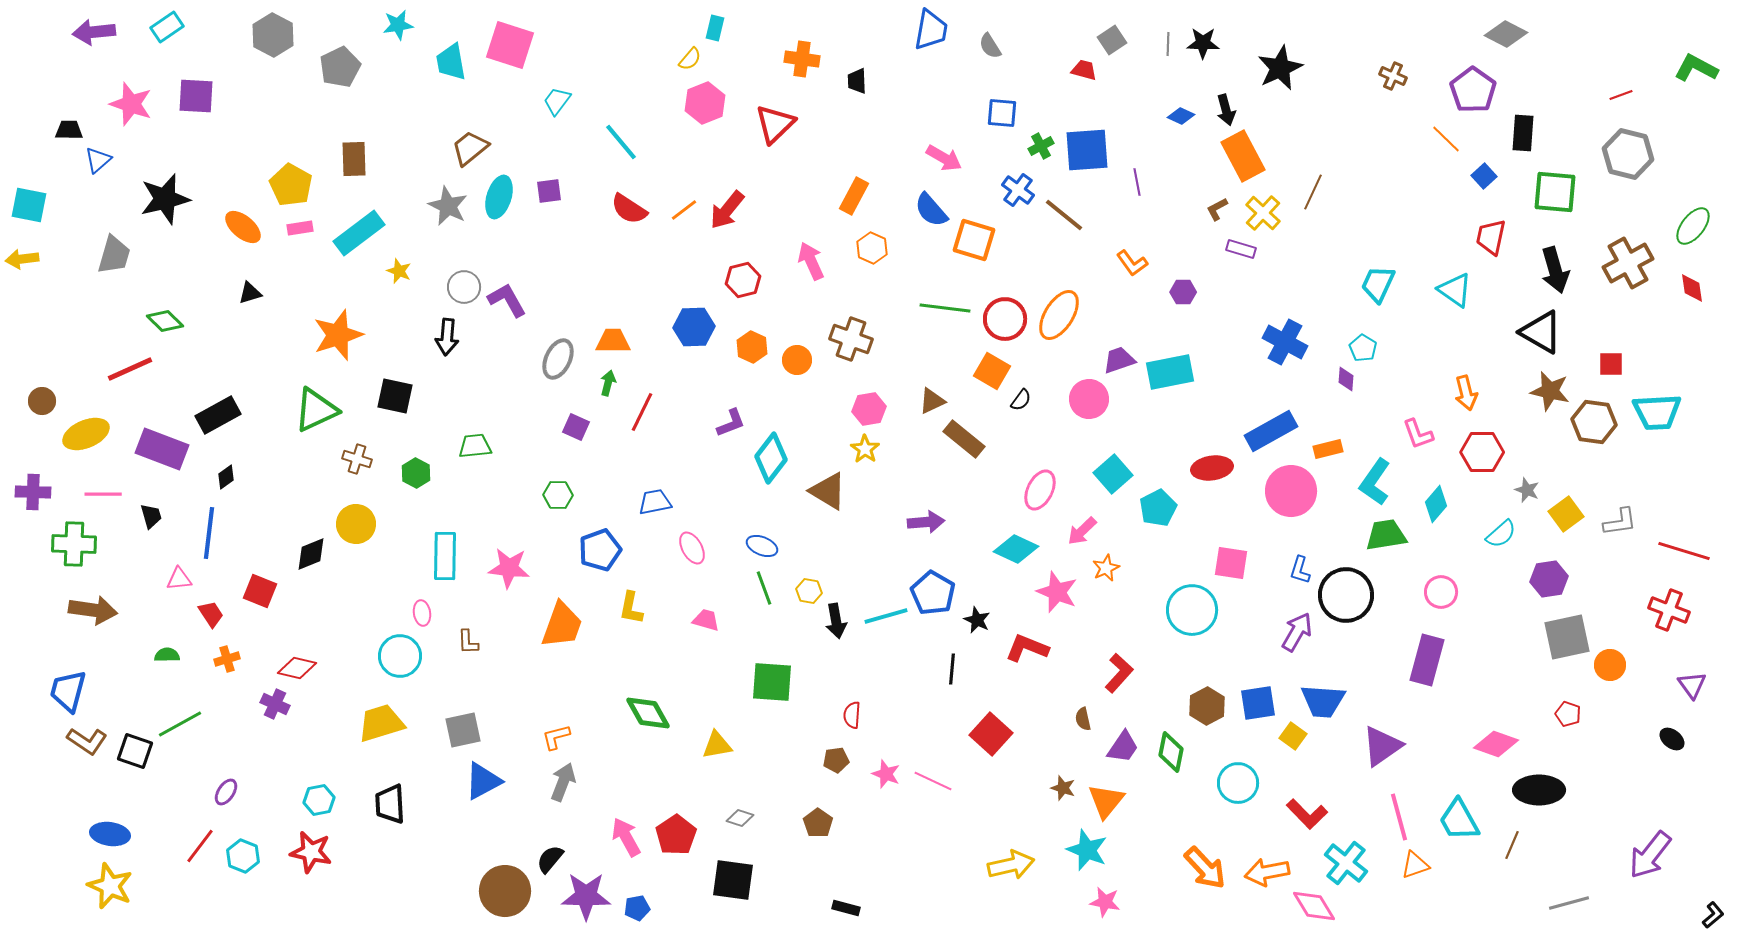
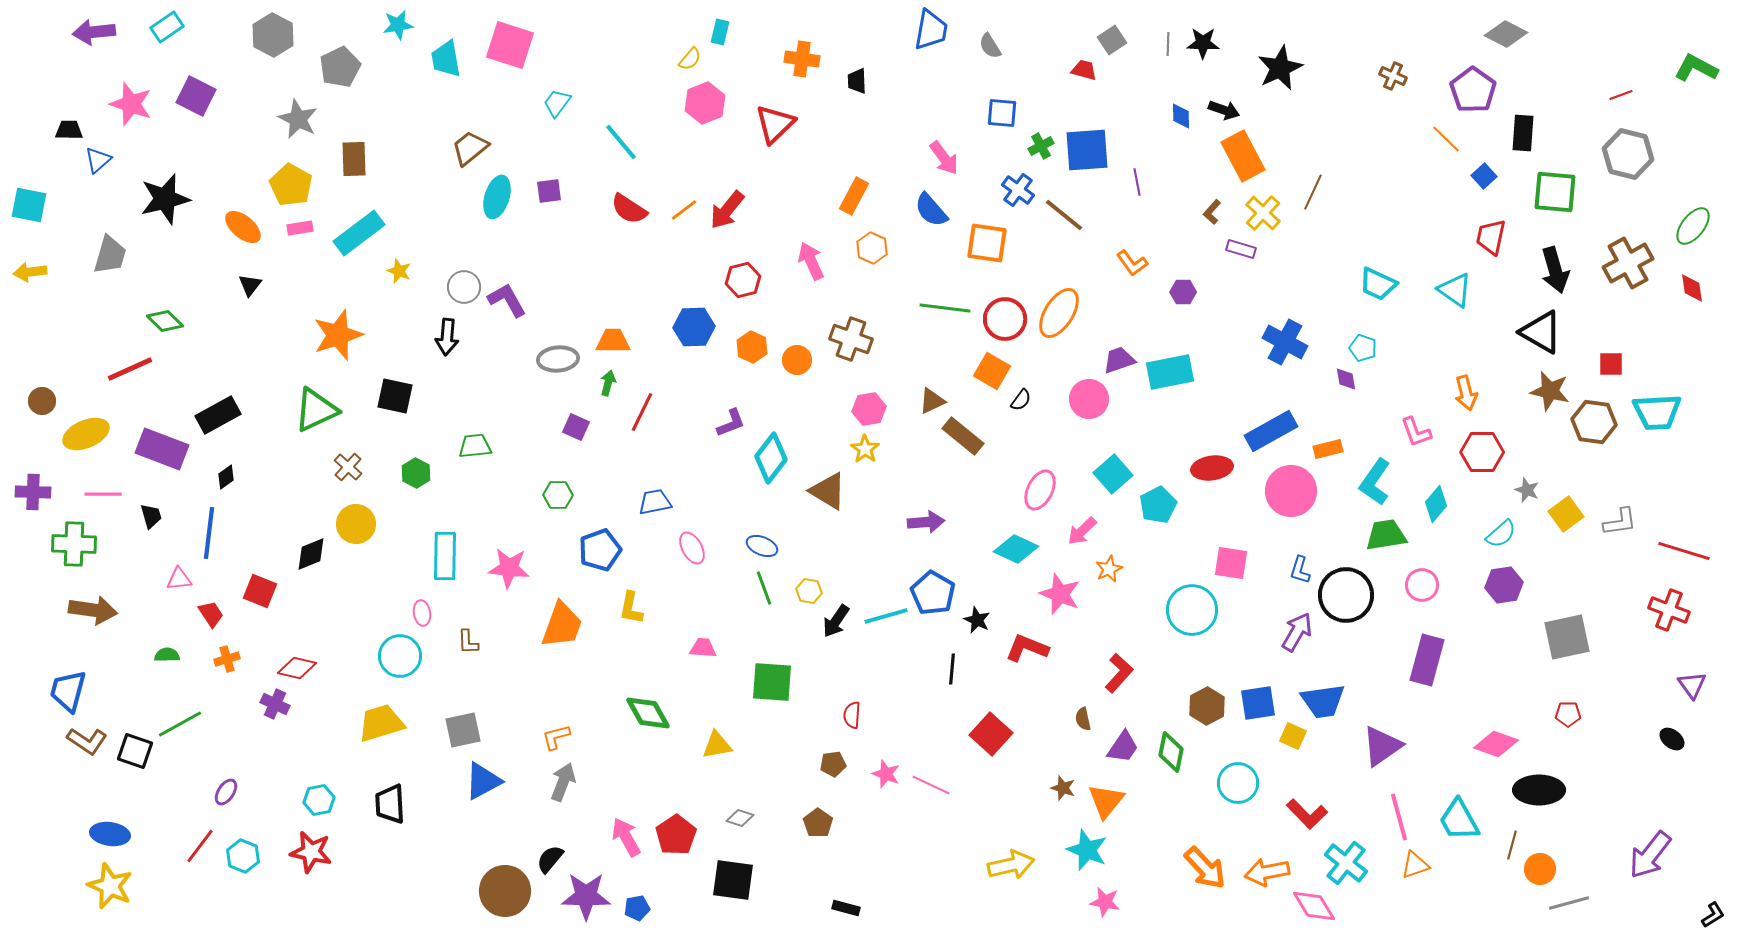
cyan rectangle at (715, 28): moved 5 px right, 4 px down
cyan trapezoid at (451, 62): moved 5 px left, 3 px up
purple square at (196, 96): rotated 24 degrees clockwise
cyan trapezoid at (557, 101): moved 2 px down
black arrow at (1226, 110): moved 2 px left; rotated 56 degrees counterclockwise
blue diamond at (1181, 116): rotated 64 degrees clockwise
pink arrow at (944, 158): rotated 24 degrees clockwise
cyan ellipse at (499, 197): moved 2 px left
gray star at (448, 206): moved 150 px left, 87 px up
brown L-shape at (1217, 209): moved 5 px left, 3 px down; rotated 20 degrees counterclockwise
orange square at (974, 240): moved 13 px right, 3 px down; rotated 9 degrees counterclockwise
gray trapezoid at (114, 255): moved 4 px left
yellow arrow at (22, 259): moved 8 px right, 13 px down
cyan trapezoid at (1378, 284): rotated 90 degrees counterclockwise
black triangle at (250, 293): moved 8 px up; rotated 35 degrees counterclockwise
orange ellipse at (1059, 315): moved 2 px up
cyan pentagon at (1363, 348): rotated 12 degrees counterclockwise
gray ellipse at (558, 359): rotated 60 degrees clockwise
purple diamond at (1346, 379): rotated 15 degrees counterclockwise
pink L-shape at (1418, 434): moved 2 px left, 2 px up
brown rectangle at (964, 439): moved 1 px left, 3 px up
brown cross at (357, 459): moved 9 px left, 8 px down; rotated 24 degrees clockwise
cyan pentagon at (1158, 508): moved 3 px up
orange star at (1106, 568): moved 3 px right, 1 px down
purple hexagon at (1549, 579): moved 45 px left, 6 px down
pink star at (1057, 592): moved 3 px right, 2 px down
pink circle at (1441, 592): moved 19 px left, 7 px up
pink trapezoid at (706, 620): moved 3 px left, 28 px down; rotated 12 degrees counterclockwise
black arrow at (836, 621): rotated 44 degrees clockwise
orange circle at (1610, 665): moved 70 px left, 204 px down
blue trapezoid at (1323, 701): rotated 12 degrees counterclockwise
red pentagon at (1568, 714): rotated 20 degrees counterclockwise
yellow square at (1293, 736): rotated 12 degrees counterclockwise
brown pentagon at (836, 760): moved 3 px left, 4 px down
pink line at (933, 781): moved 2 px left, 4 px down
brown line at (1512, 845): rotated 8 degrees counterclockwise
black L-shape at (1713, 915): rotated 8 degrees clockwise
